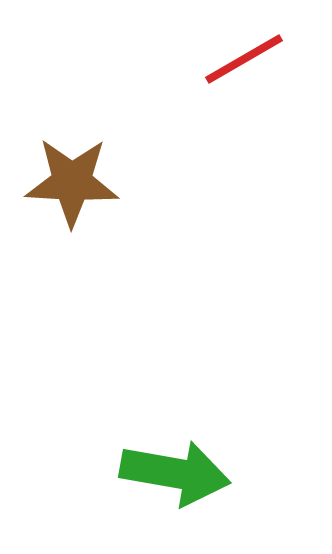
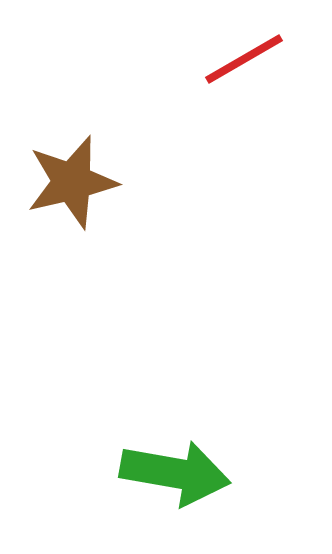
brown star: rotated 16 degrees counterclockwise
